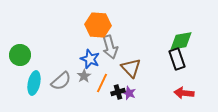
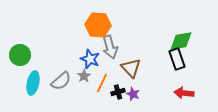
cyan ellipse: moved 1 px left
purple star: moved 4 px right, 1 px down
